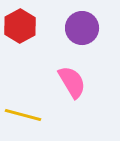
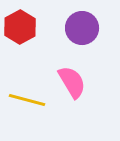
red hexagon: moved 1 px down
yellow line: moved 4 px right, 15 px up
